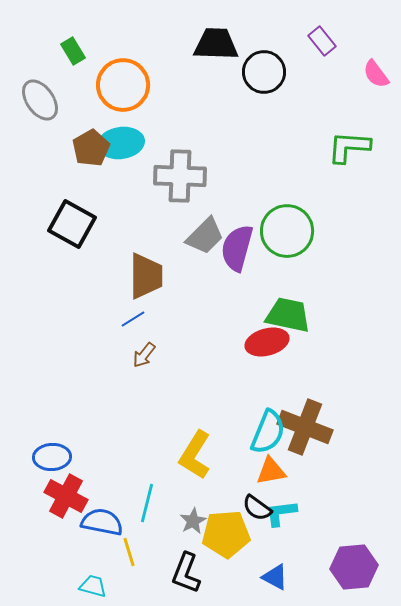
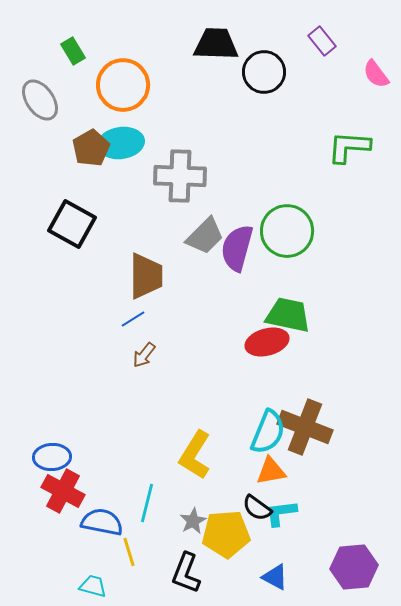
red cross: moved 3 px left, 5 px up
